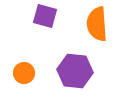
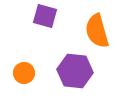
orange semicircle: moved 7 px down; rotated 12 degrees counterclockwise
